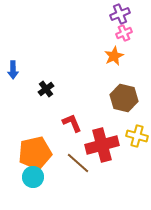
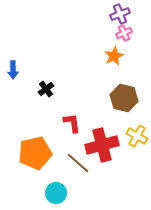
red L-shape: rotated 15 degrees clockwise
yellow cross: rotated 15 degrees clockwise
cyan circle: moved 23 px right, 16 px down
